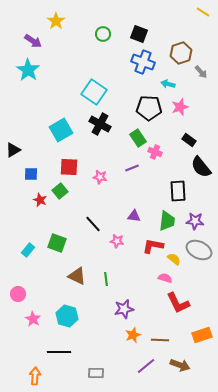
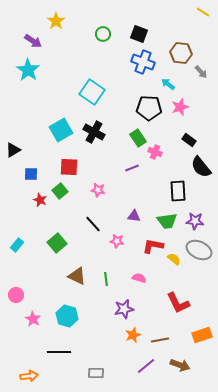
brown hexagon at (181, 53): rotated 25 degrees clockwise
cyan arrow at (168, 84): rotated 24 degrees clockwise
cyan square at (94, 92): moved 2 px left
black cross at (100, 124): moved 6 px left, 8 px down
pink star at (100, 177): moved 2 px left, 13 px down
green trapezoid at (167, 221): rotated 75 degrees clockwise
green square at (57, 243): rotated 30 degrees clockwise
cyan rectangle at (28, 250): moved 11 px left, 5 px up
pink semicircle at (165, 278): moved 26 px left
pink circle at (18, 294): moved 2 px left, 1 px down
brown line at (160, 340): rotated 12 degrees counterclockwise
orange arrow at (35, 376): moved 6 px left; rotated 78 degrees clockwise
